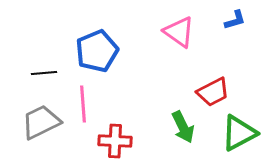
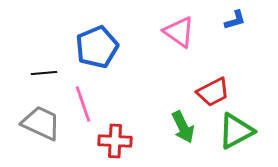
blue pentagon: moved 4 px up
pink line: rotated 15 degrees counterclockwise
gray trapezoid: moved 1 px down; rotated 51 degrees clockwise
green triangle: moved 3 px left, 2 px up
